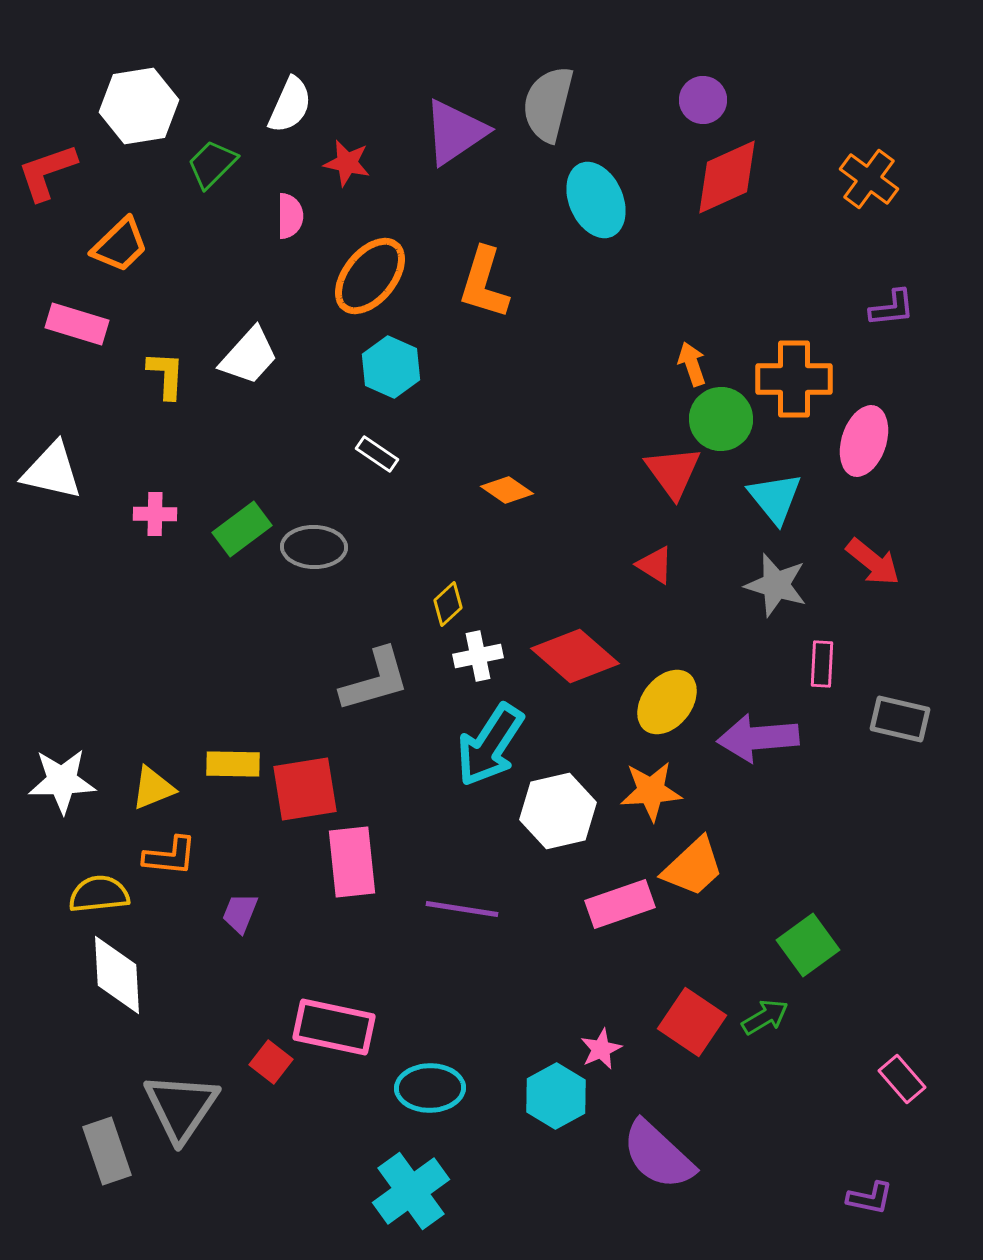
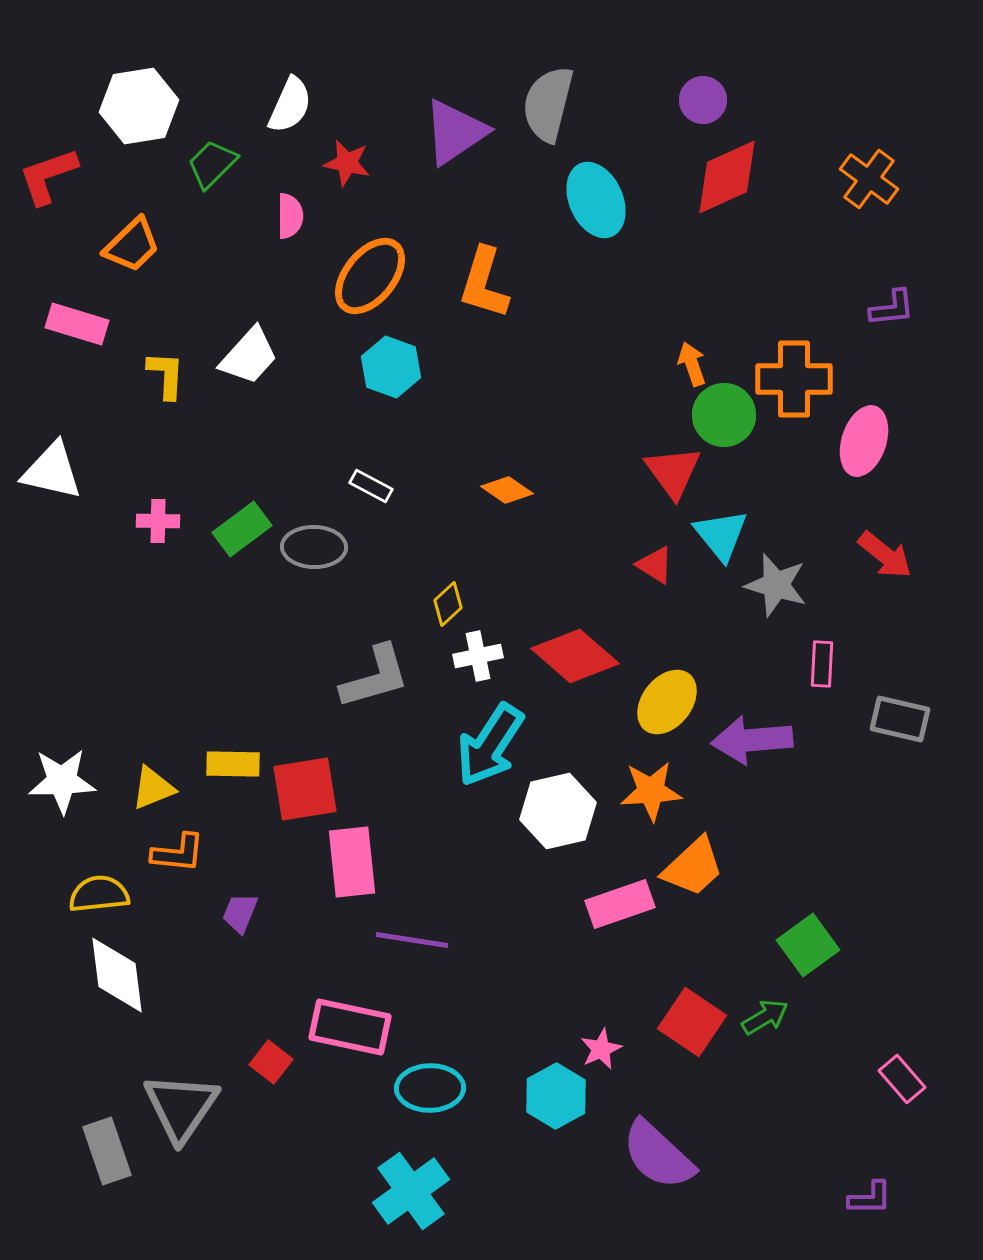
red L-shape at (47, 172): moved 1 px right, 4 px down
orange trapezoid at (120, 245): moved 12 px right
cyan hexagon at (391, 367): rotated 4 degrees counterclockwise
green circle at (721, 419): moved 3 px right, 4 px up
white rectangle at (377, 454): moved 6 px left, 32 px down; rotated 6 degrees counterclockwise
cyan triangle at (775, 498): moved 54 px left, 37 px down
pink cross at (155, 514): moved 3 px right, 7 px down
red arrow at (873, 562): moved 12 px right, 7 px up
gray L-shape at (375, 680): moved 3 px up
purple arrow at (758, 738): moved 6 px left, 2 px down
orange L-shape at (170, 856): moved 8 px right, 3 px up
purple line at (462, 909): moved 50 px left, 31 px down
white diamond at (117, 975): rotated 4 degrees counterclockwise
pink rectangle at (334, 1027): moved 16 px right
purple L-shape at (870, 1198): rotated 12 degrees counterclockwise
